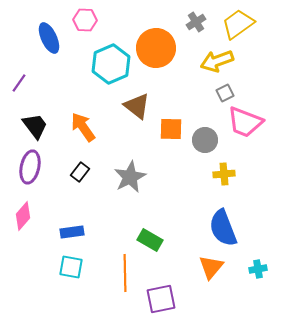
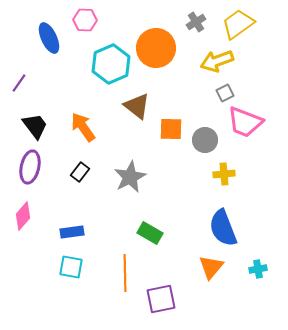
green rectangle: moved 7 px up
